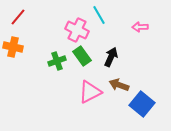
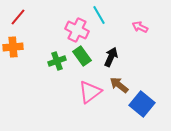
pink arrow: rotated 28 degrees clockwise
orange cross: rotated 18 degrees counterclockwise
brown arrow: rotated 18 degrees clockwise
pink triangle: rotated 10 degrees counterclockwise
